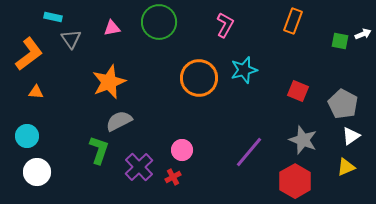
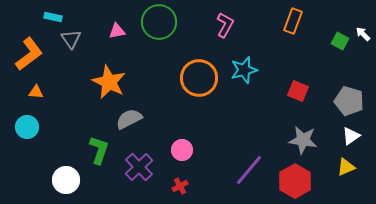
pink triangle: moved 5 px right, 3 px down
white arrow: rotated 112 degrees counterclockwise
green square: rotated 18 degrees clockwise
orange star: rotated 24 degrees counterclockwise
gray pentagon: moved 6 px right, 3 px up; rotated 12 degrees counterclockwise
gray semicircle: moved 10 px right, 2 px up
cyan circle: moved 9 px up
gray star: rotated 12 degrees counterclockwise
purple line: moved 18 px down
white circle: moved 29 px right, 8 px down
red cross: moved 7 px right, 9 px down
